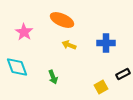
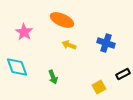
blue cross: rotated 18 degrees clockwise
yellow square: moved 2 px left
